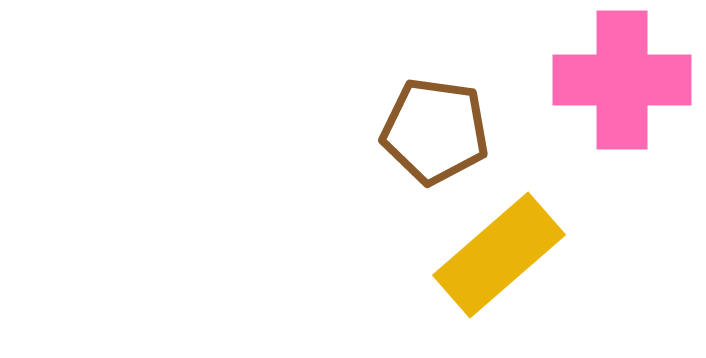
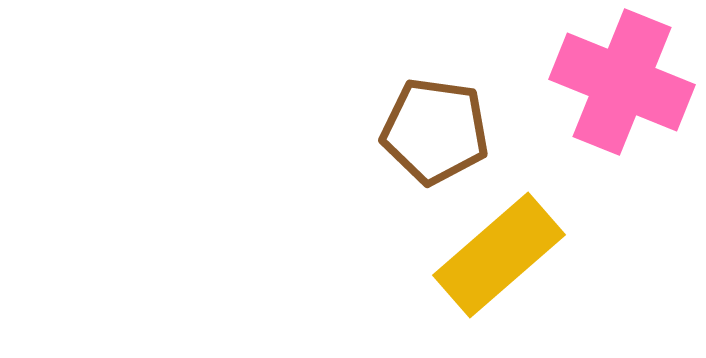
pink cross: moved 2 px down; rotated 22 degrees clockwise
